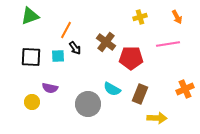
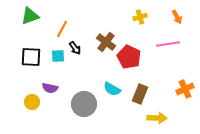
orange line: moved 4 px left, 1 px up
red pentagon: moved 2 px left, 1 px up; rotated 25 degrees clockwise
gray circle: moved 4 px left
